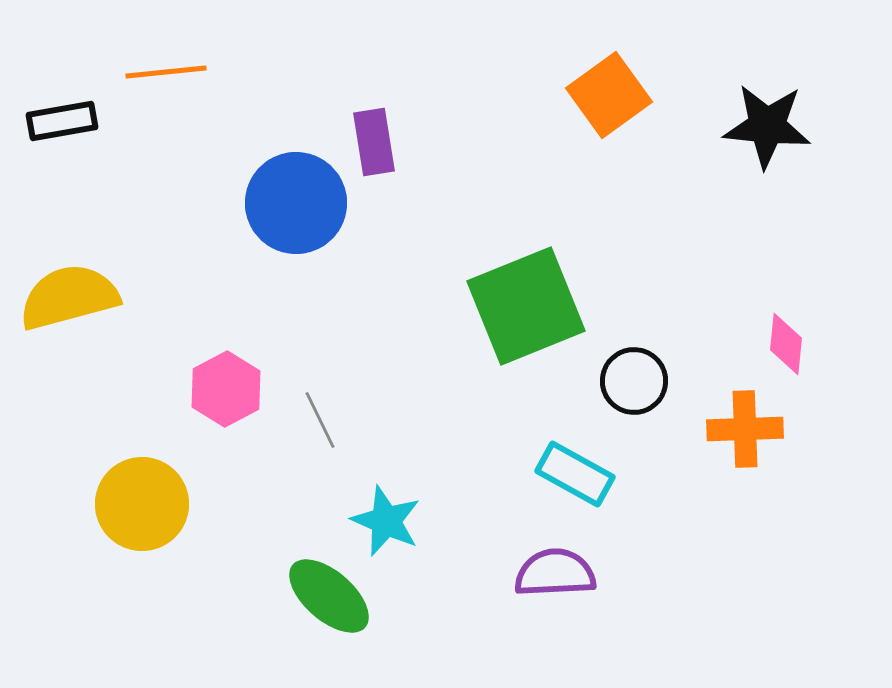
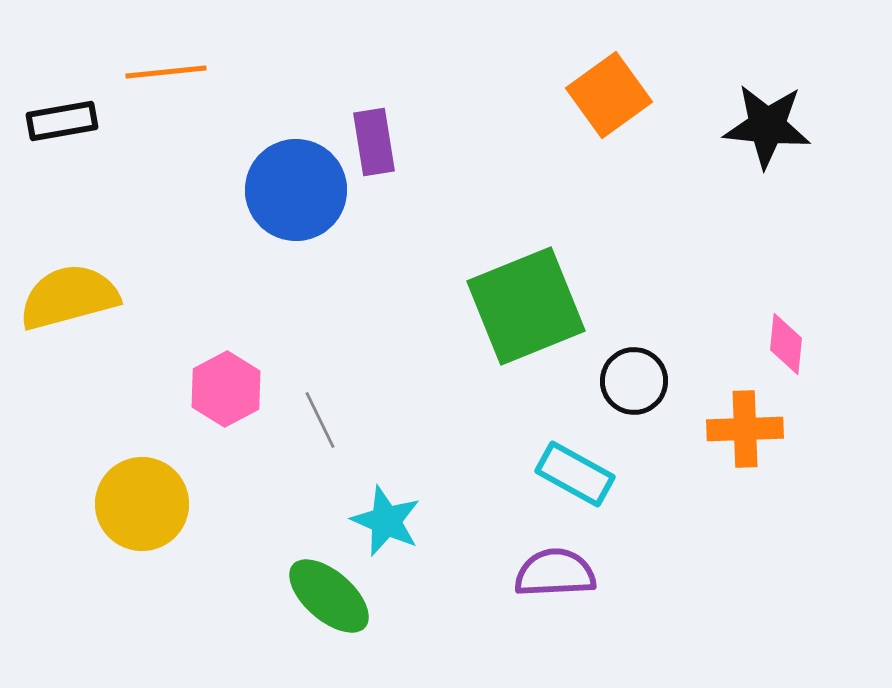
blue circle: moved 13 px up
